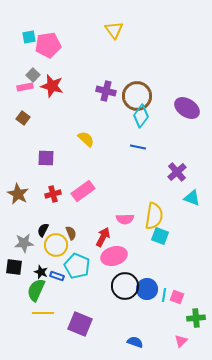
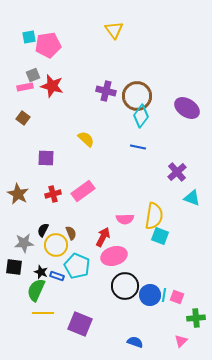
gray square at (33, 75): rotated 24 degrees clockwise
blue circle at (147, 289): moved 3 px right, 6 px down
